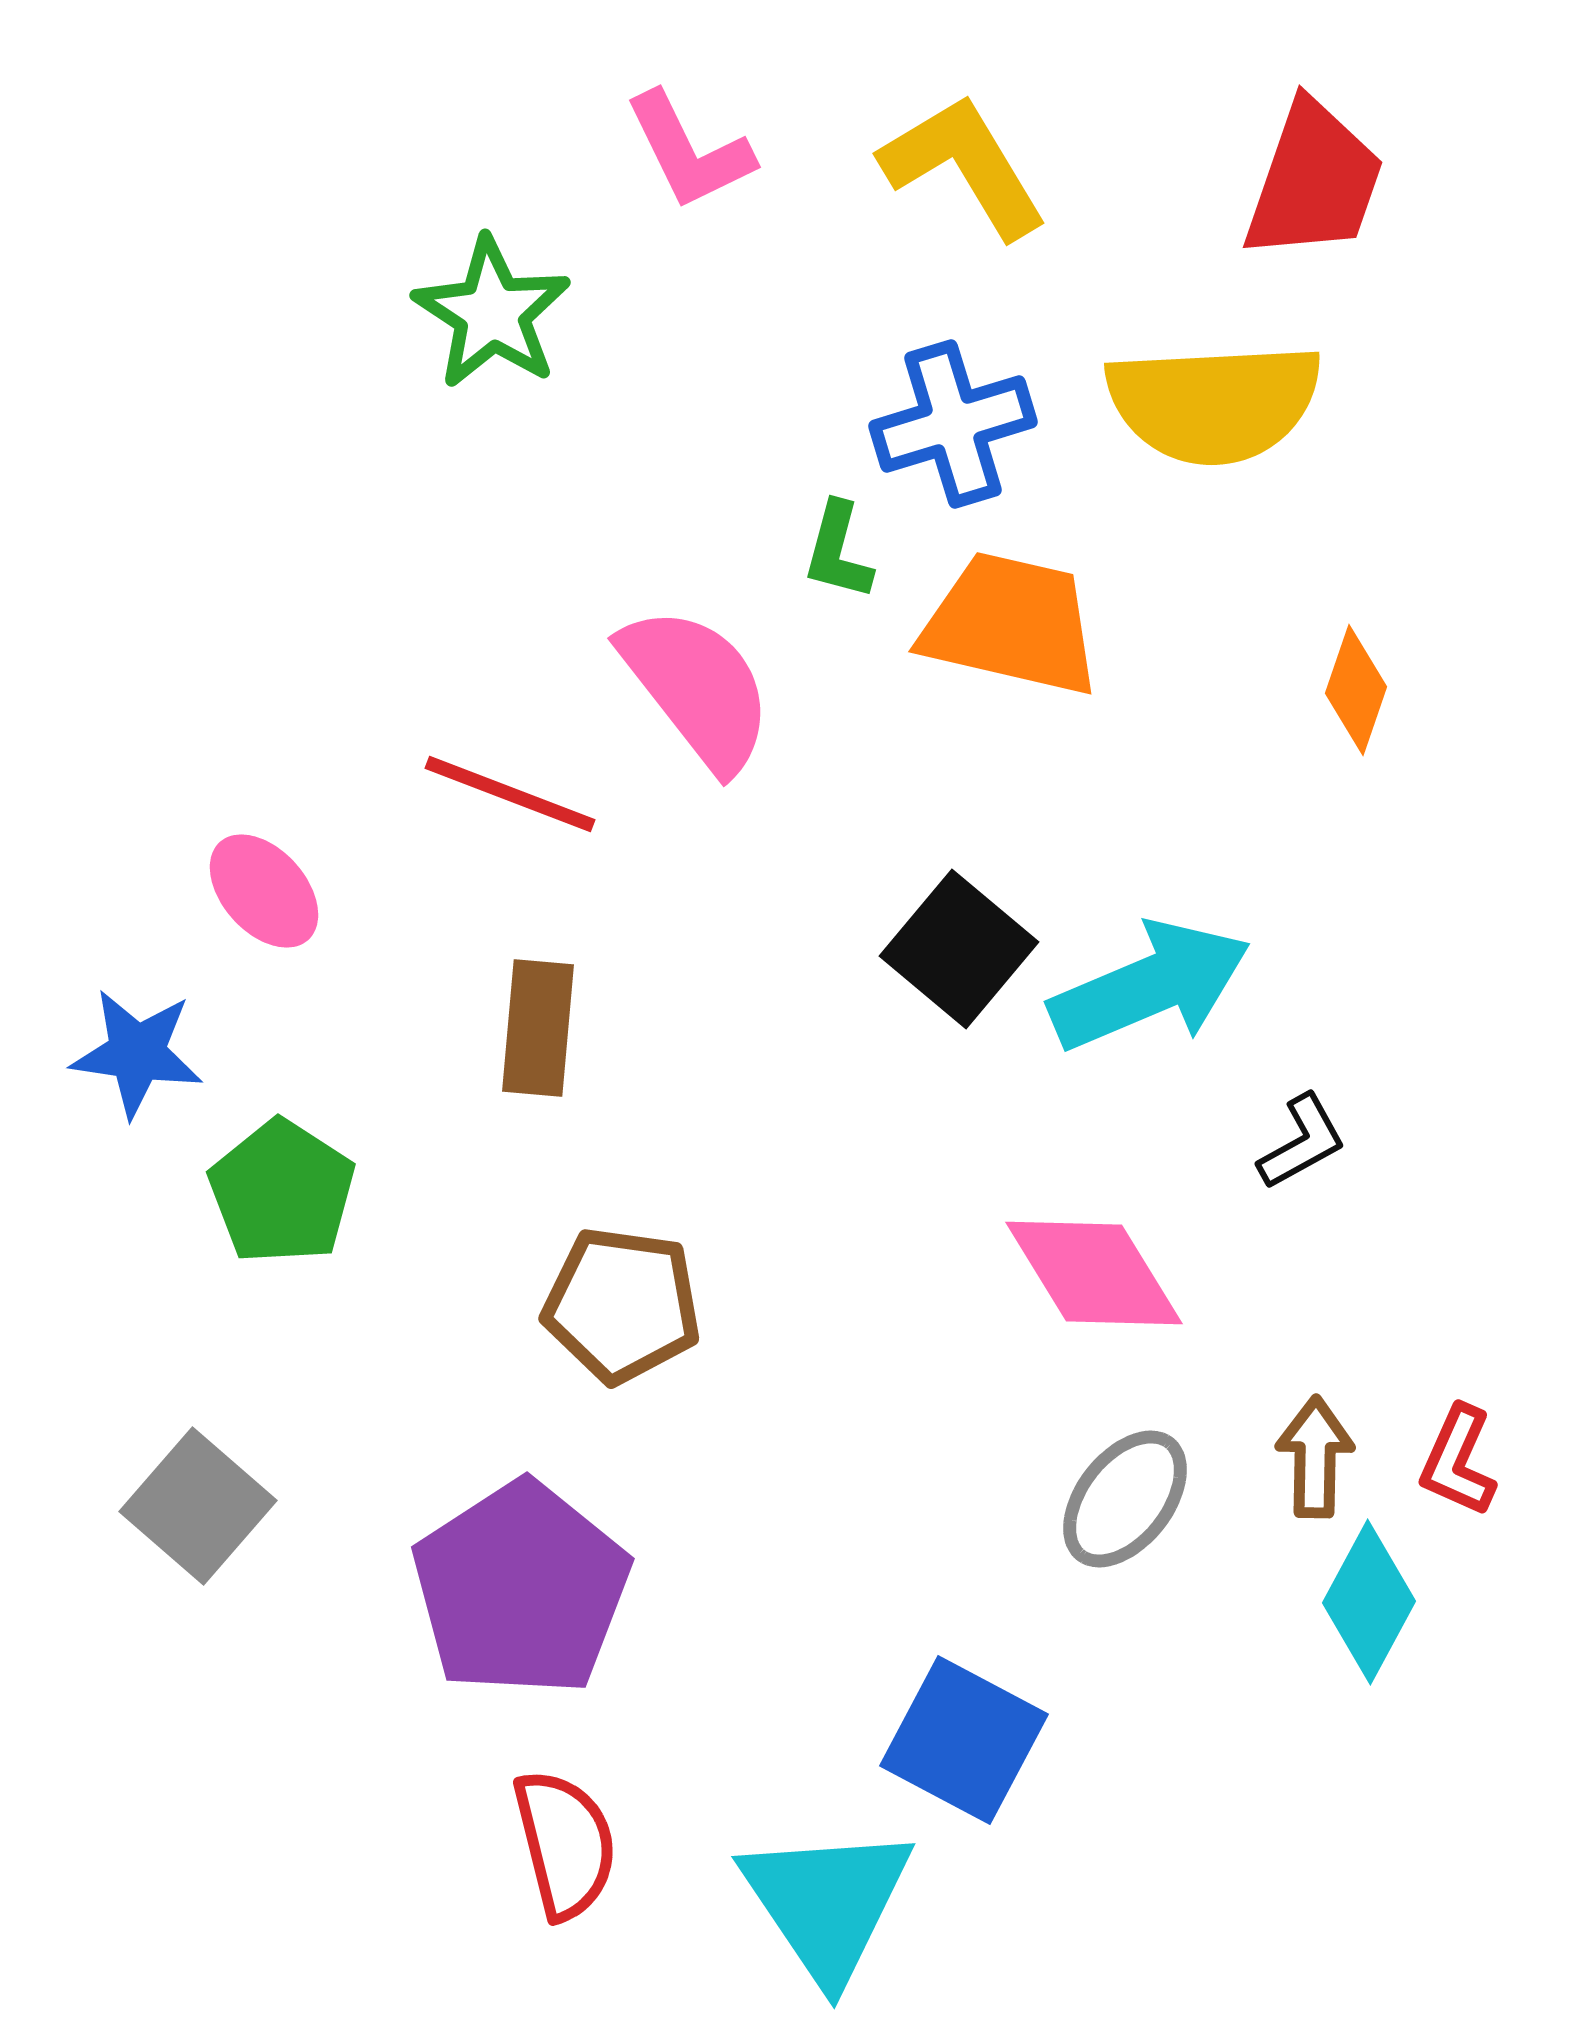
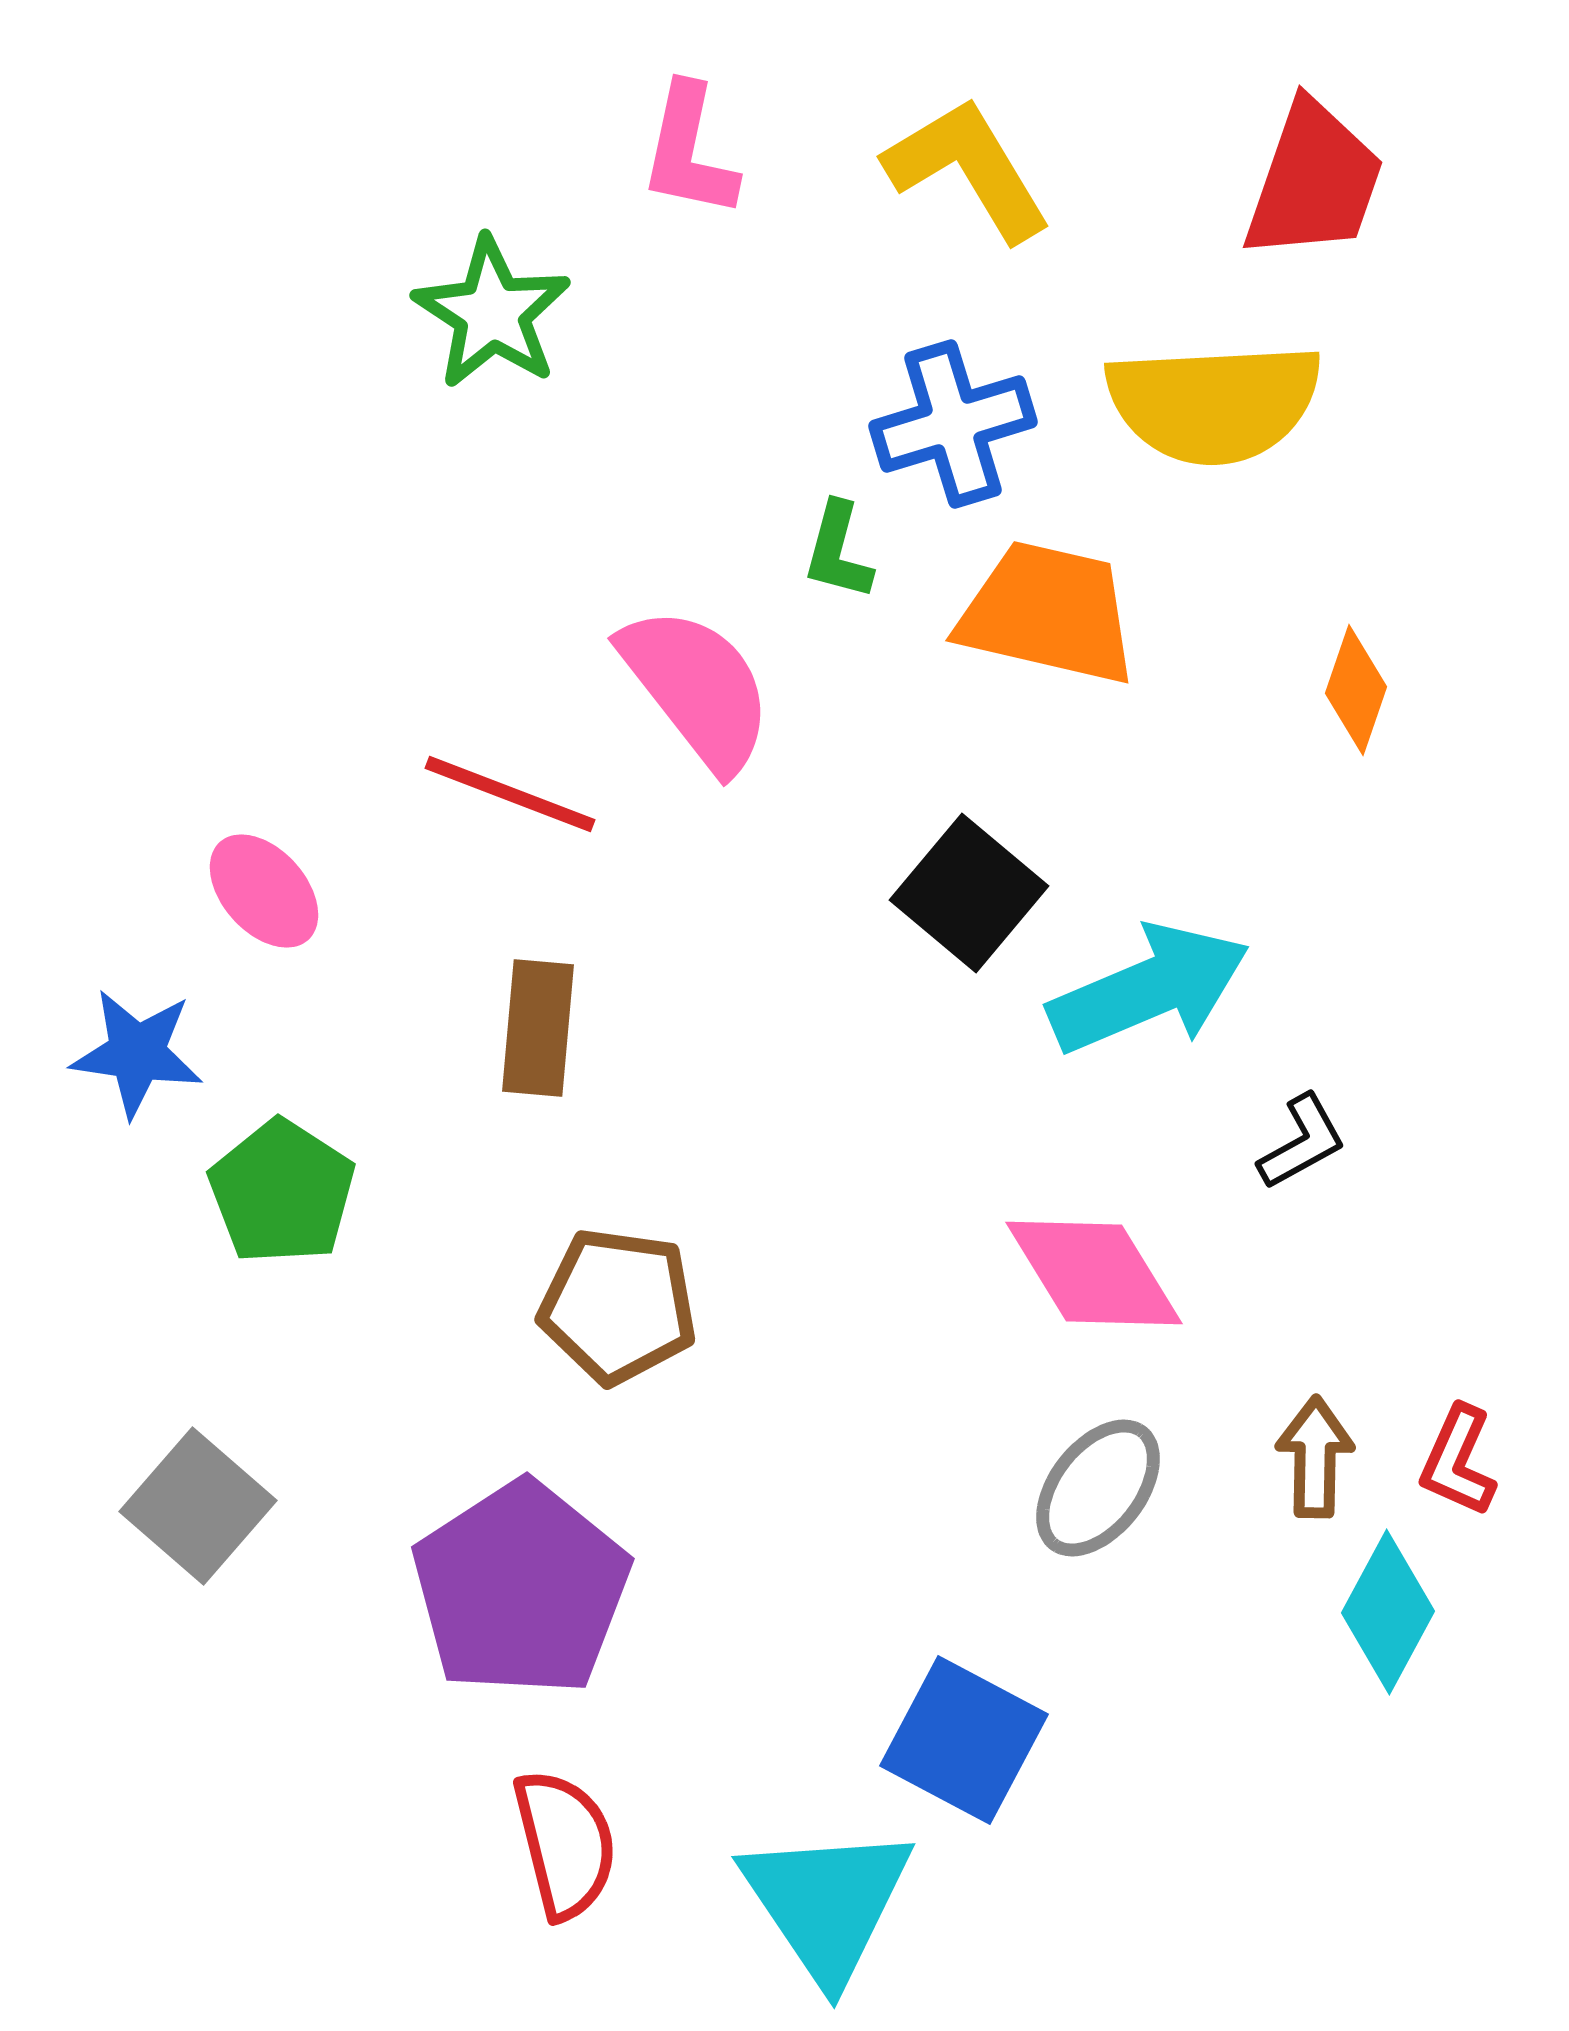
pink L-shape: rotated 38 degrees clockwise
yellow L-shape: moved 4 px right, 3 px down
orange trapezoid: moved 37 px right, 11 px up
black square: moved 10 px right, 56 px up
cyan arrow: moved 1 px left, 3 px down
brown pentagon: moved 4 px left, 1 px down
gray ellipse: moved 27 px left, 11 px up
cyan diamond: moved 19 px right, 10 px down
